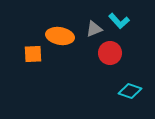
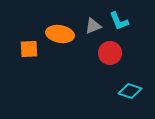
cyan L-shape: rotated 20 degrees clockwise
gray triangle: moved 1 px left, 3 px up
orange ellipse: moved 2 px up
orange square: moved 4 px left, 5 px up
